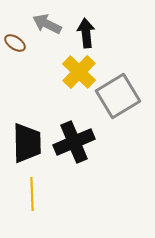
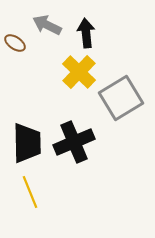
gray arrow: moved 1 px down
gray square: moved 3 px right, 2 px down
yellow line: moved 2 px left, 2 px up; rotated 20 degrees counterclockwise
